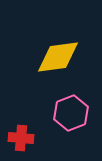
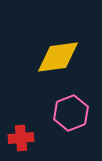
red cross: rotated 10 degrees counterclockwise
